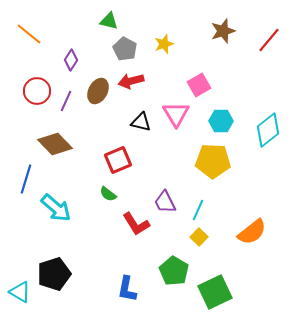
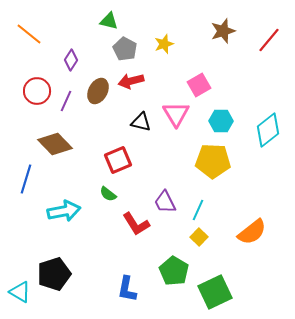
cyan arrow: moved 8 px right, 3 px down; rotated 52 degrees counterclockwise
